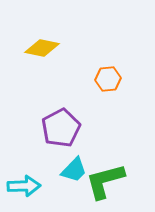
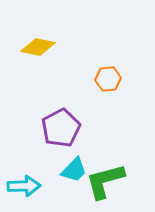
yellow diamond: moved 4 px left, 1 px up
